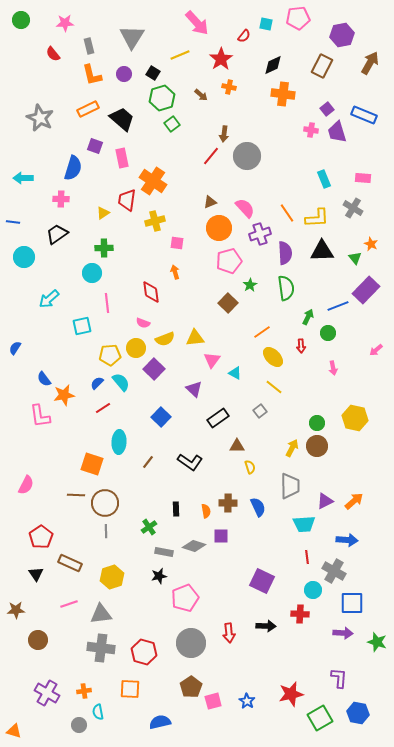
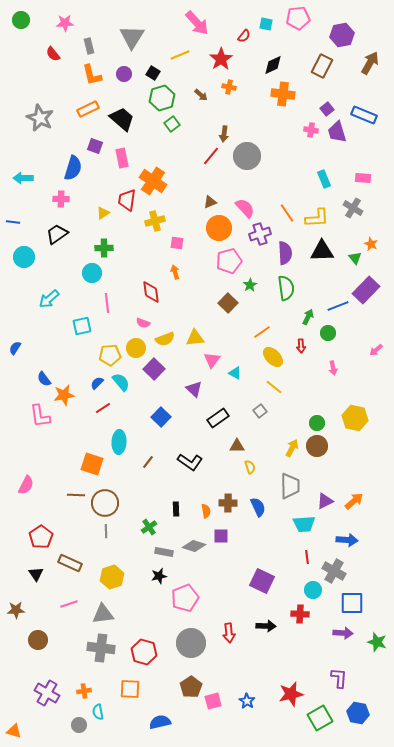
gray triangle at (101, 614): moved 2 px right
